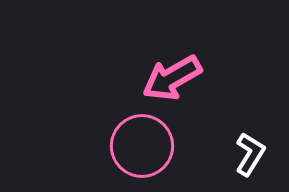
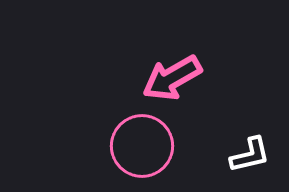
white L-shape: moved 1 px down; rotated 45 degrees clockwise
